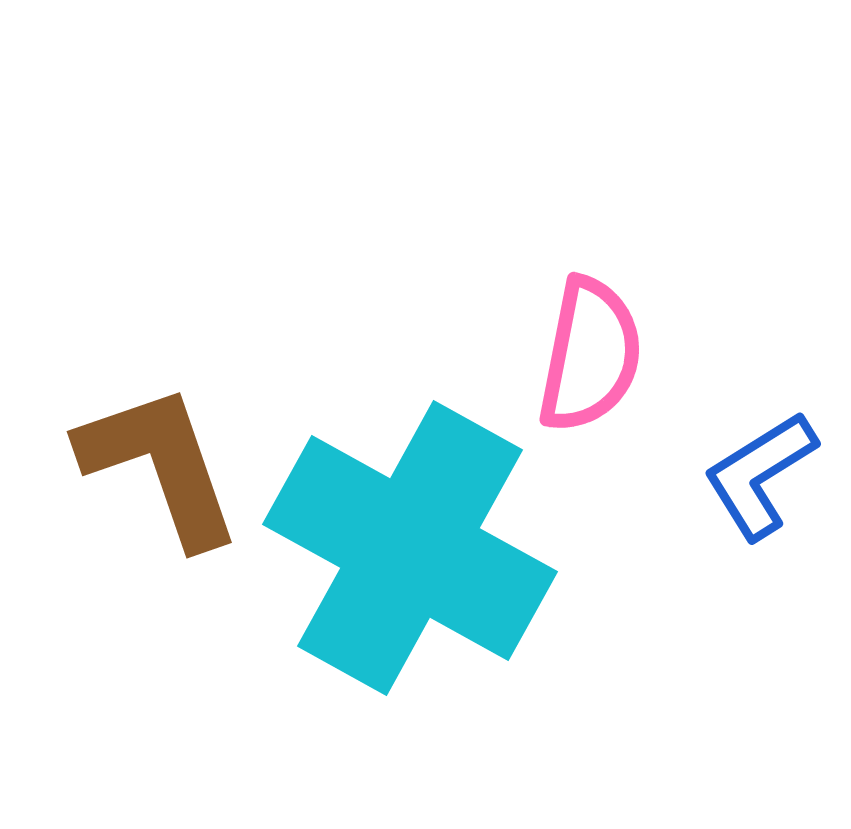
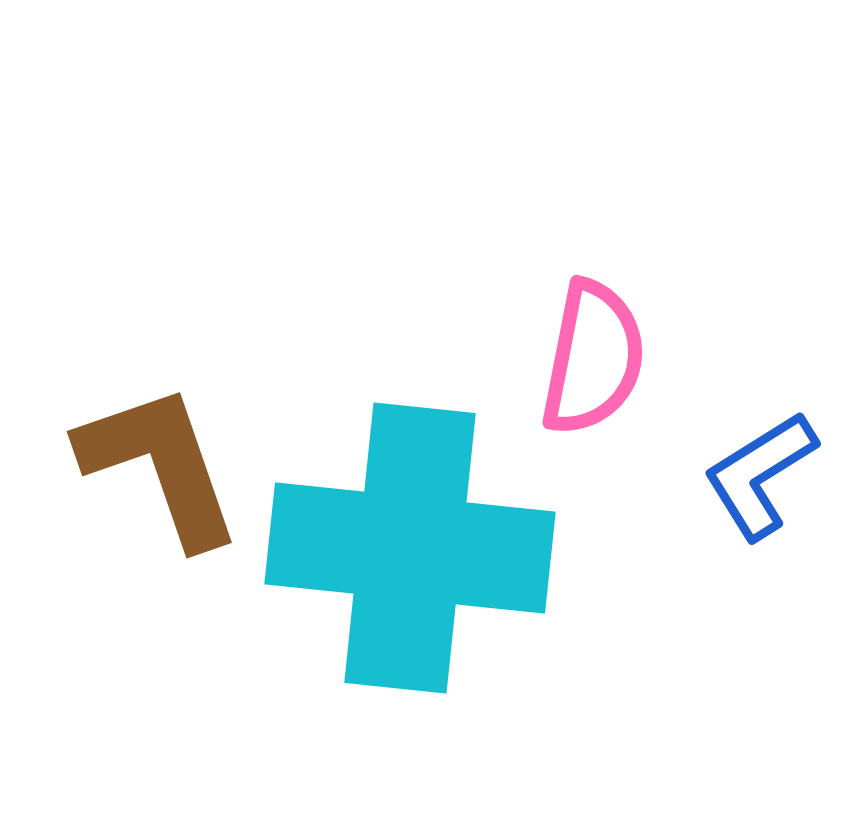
pink semicircle: moved 3 px right, 3 px down
cyan cross: rotated 23 degrees counterclockwise
